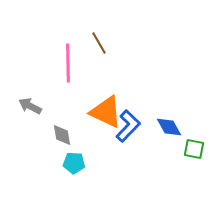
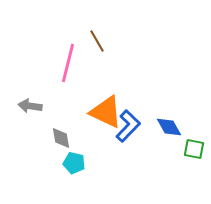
brown line: moved 2 px left, 2 px up
pink line: rotated 15 degrees clockwise
gray arrow: rotated 20 degrees counterclockwise
gray diamond: moved 1 px left, 3 px down
cyan pentagon: rotated 10 degrees clockwise
